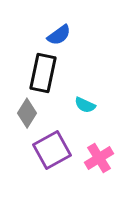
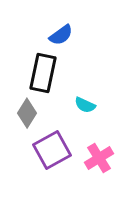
blue semicircle: moved 2 px right
